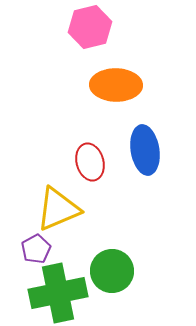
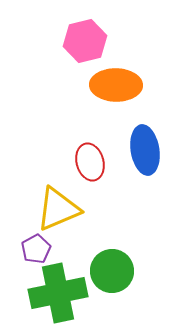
pink hexagon: moved 5 px left, 14 px down
